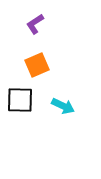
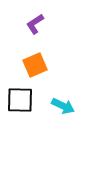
orange square: moved 2 px left
